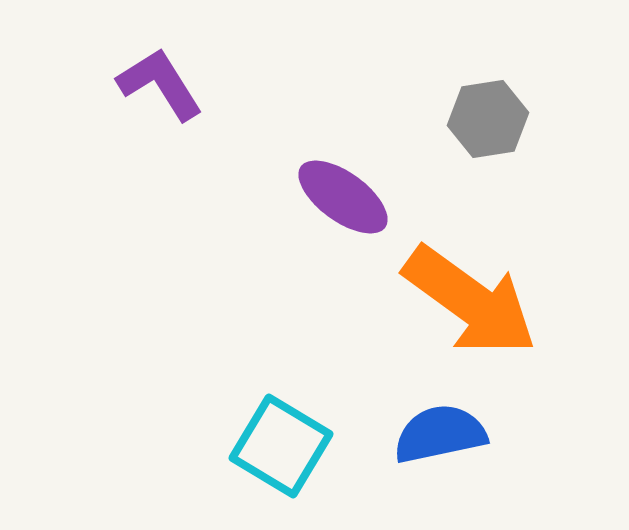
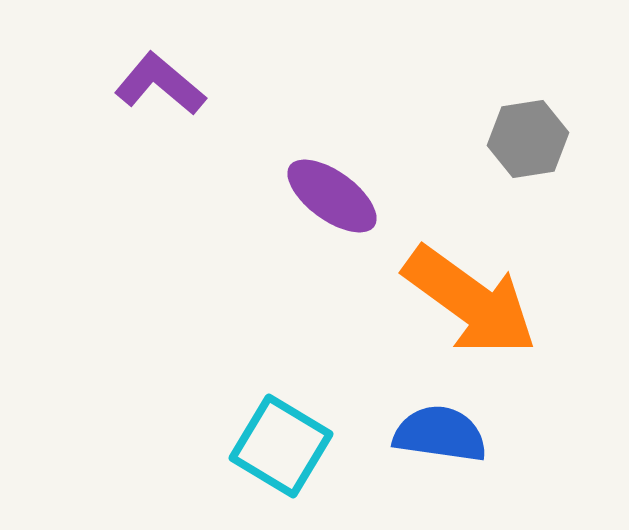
purple L-shape: rotated 18 degrees counterclockwise
gray hexagon: moved 40 px right, 20 px down
purple ellipse: moved 11 px left, 1 px up
blue semicircle: rotated 20 degrees clockwise
